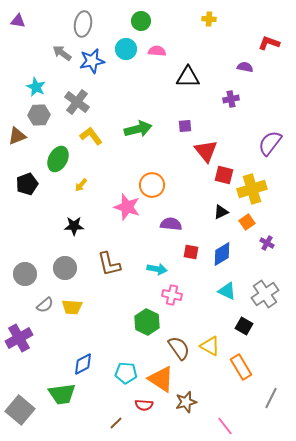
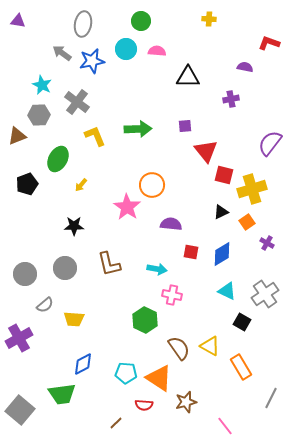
cyan star at (36, 87): moved 6 px right, 2 px up
green arrow at (138, 129): rotated 12 degrees clockwise
yellow L-shape at (91, 136): moved 4 px right; rotated 15 degrees clockwise
pink star at (127, 207): rotated 16 degrees clockwise
yellow trapezoid at (72, 307): moved 2 px right, 12 px down
green hexagon at (147, 322): moved 2 px left, 2 px up
black square at (244, 326): moved 2 px left, 4 px up
orange triangle at (161, 379): moved 2 px left, 1 px up
